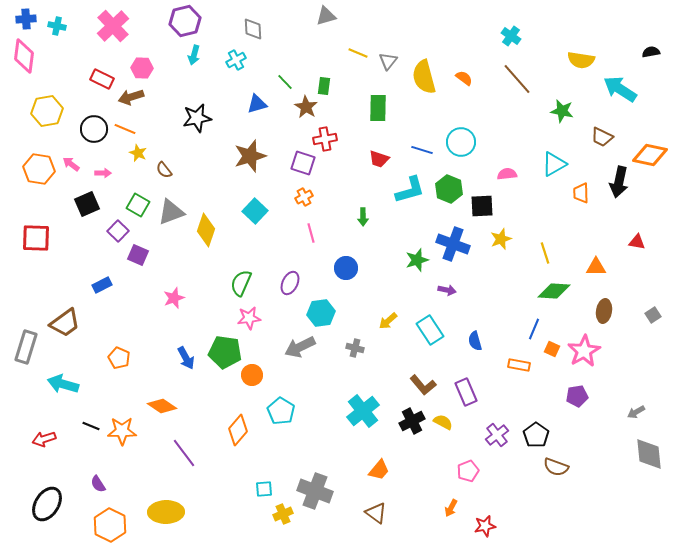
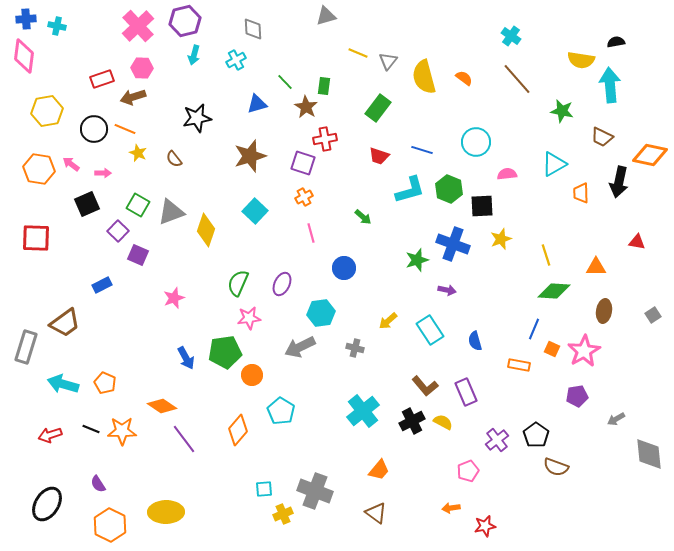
pink cross at (113, 26): moved 25 px right
black semicircle at (651, 52): moved 35 px left, 10 px up
red rectangle at (102, 79): rotated 45 degrees counterclockwise
cyan arrow at (620, 89): moved 10 px left, 4 px up; rotated 52 degrees clockwise
brown arrow at (131, 97): moved 2 px right
green rectangle at (378, 108): rotated 36 degrees clockwise
cyan circle at (461, 142): moved 15 px right
red trapezoid at (379, 159): moved 3 px up
brown semicircle at (164, 170): moved 10 px right, 11 px up
green arrow at (363, 217): rotated 48 degrees counterclockwise
yellow line at (545, 253): moved 1 px right, 2 px down
blue circle at (346, 268): moved 2 px left
green semicircle at (241, 283): moved 3 px left
purple ellipse at (290, 283): moved 8 px left, 1 px down
green pentagon at (225, 352): rotated 16 degrees counterclockwise
orange pentagon at (119, 358): moved 14 px left, 25 px down
brown L-shape at (423, 385): moved 2 px right, 1 px down
gray arrow at (636, 412): moved 20 px left, 7 px down
black line at (91, 426): moved 3 px down
purple cross at (497, 435): moved 5 px down
red arrow at (44, 439): moved 6 px right, 4 px up
purple line at (184, 453): moved 14 px up
orange arrow at (451, 508): rotated 54 degrees clockwise
